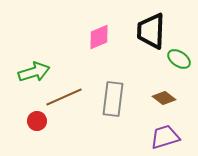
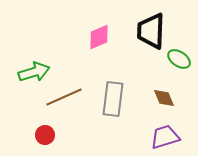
brown diamond: rotated 30 degrees clockwise
red circle: moved 8 px right, 14 px down
